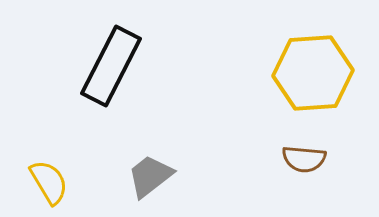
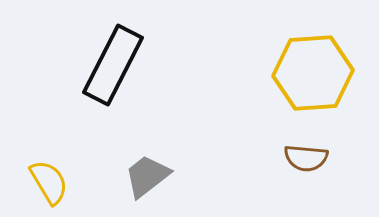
black rectangle: moved 2 px right, 1 px up
brown semicircle: moved 2 px right, 1 px up
gray trapezoid: moved 3 px left
